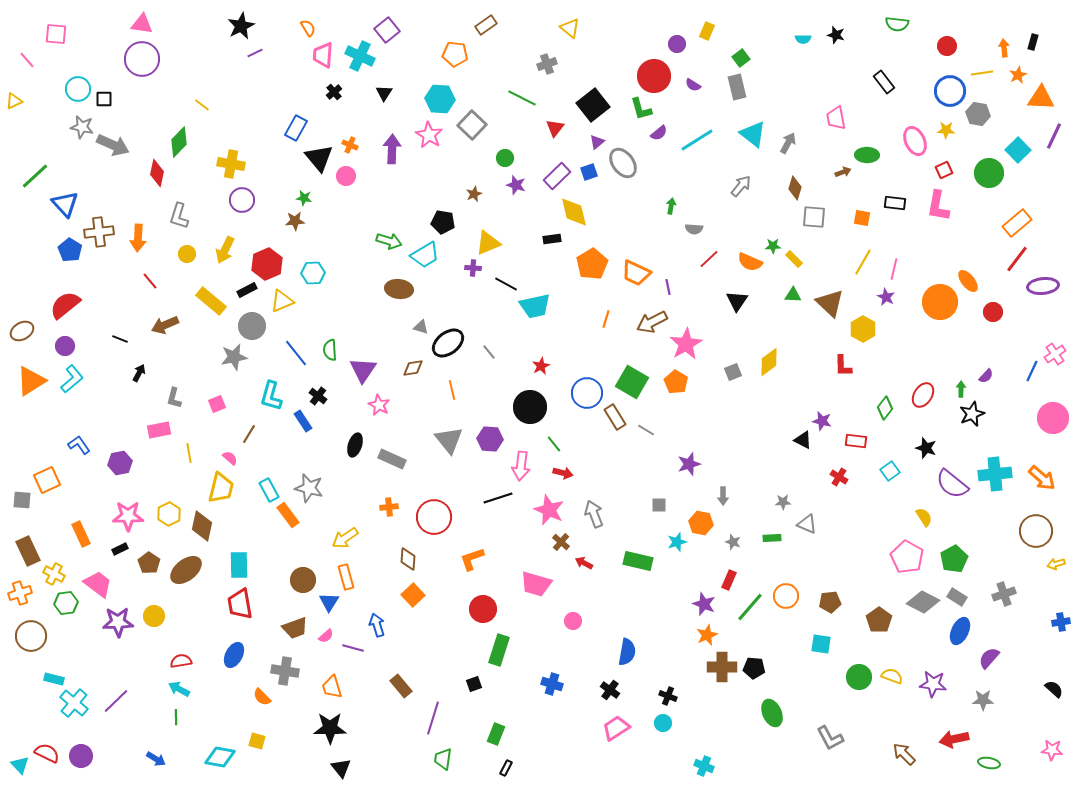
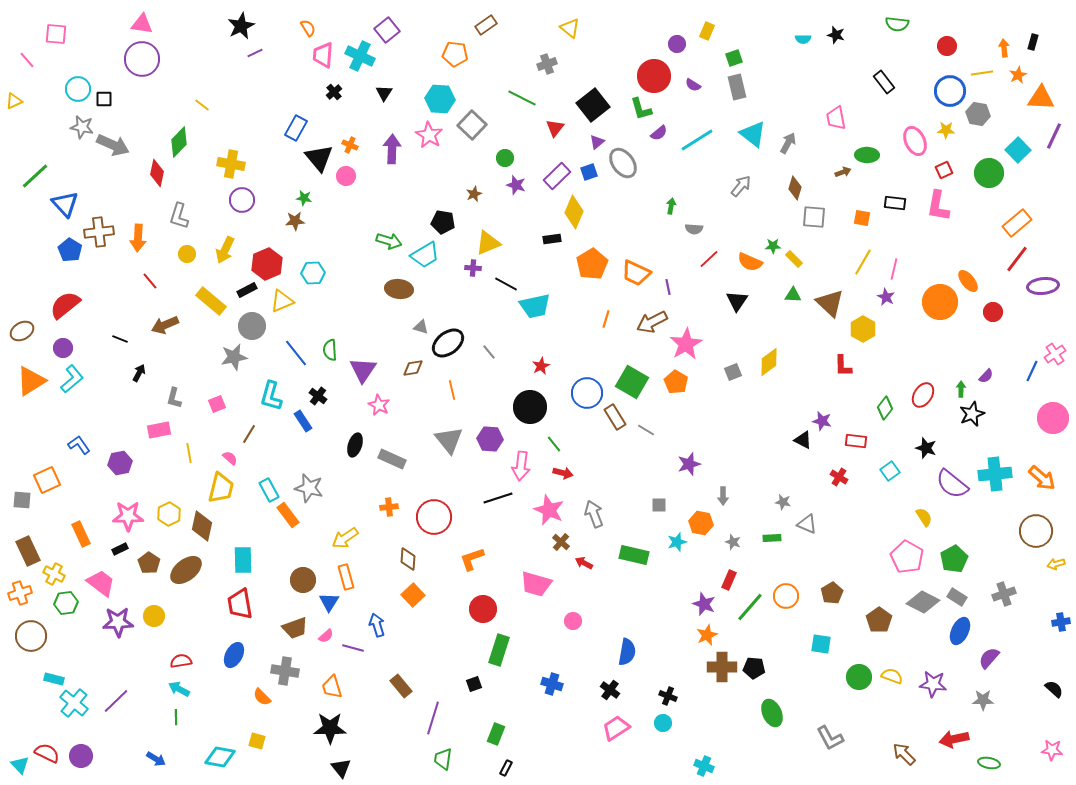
green square at (741, 58): moved 7 px left; rotated 18 degrees clockwise
yellow diamond at (574, 212): rotated 36 degrees clockwise
purple circle at (65, 346): moved 2 px left, 2 px down
gray star at (783, 502): rotated 14 degrees clockwise
green rectangle at (638, 561): moved 4 px left, 6 px up
cyan rectangle at (239, 565): moved 4 px right, 5 px up
pink trapezoid at (98, 584): moved 3 px right, 1 px up
brown pentagon at (830, 602): moved 2 px right, 9 px up; rotated 25 degrees counterclockwise
